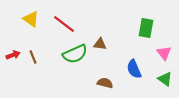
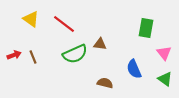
red arrow: moved 1 px right
